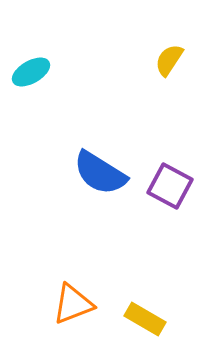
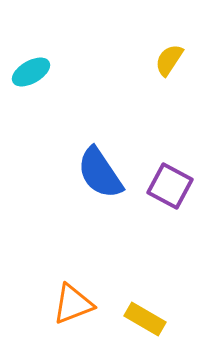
blue semicircle: rotated 24 degrees clockwise
